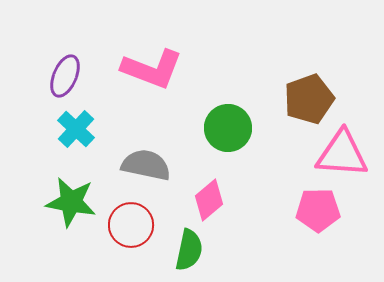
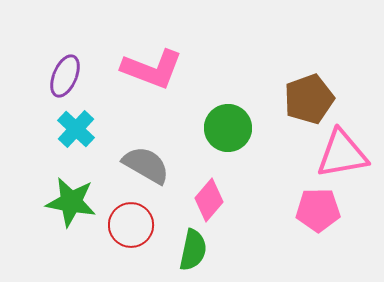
pink triangle: rotated 14 degrees counterclockwise
gray semicircle: rotated 18 degrees clockwise
pink diamond: rotated 9 degrees counterclockwise
green semicircle: moved 4 px right
